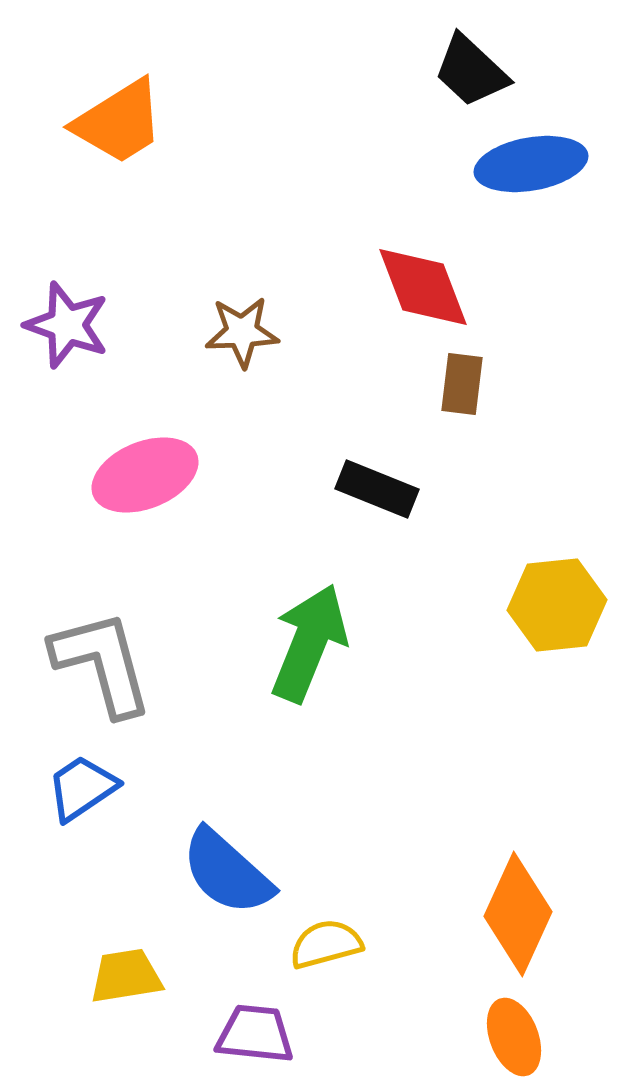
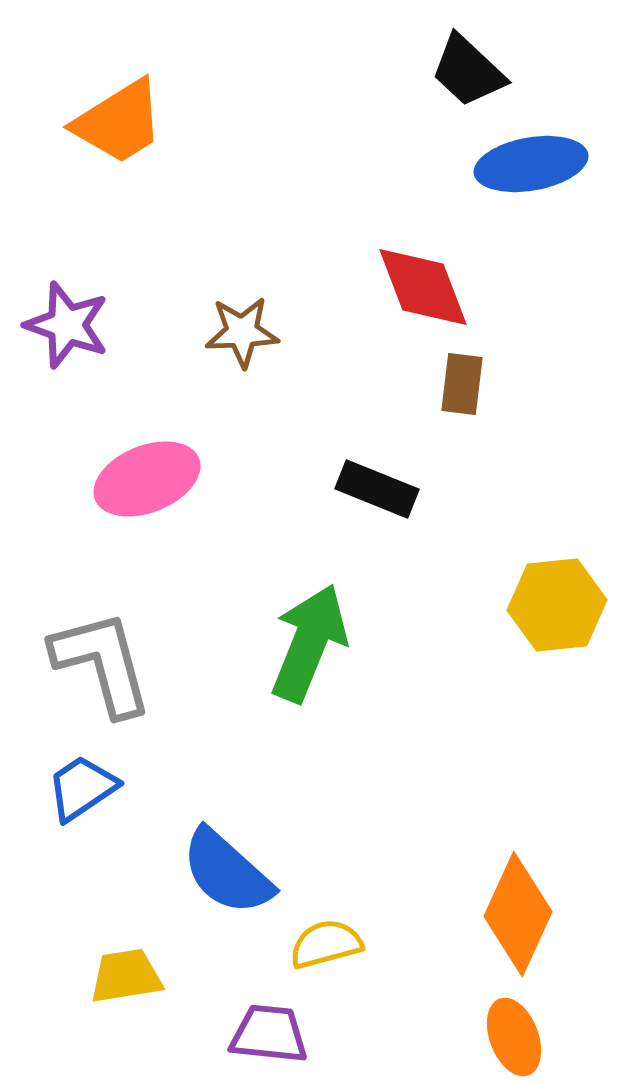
black trapezoid: moved 3 px left
pink ellipse: moved 2 px right, 4 px down
purple trapezoid: moved 14 px right
